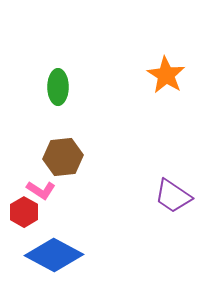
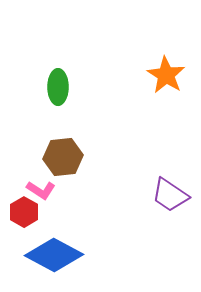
purple trapezoid: moved 3 px left, 1 px up
